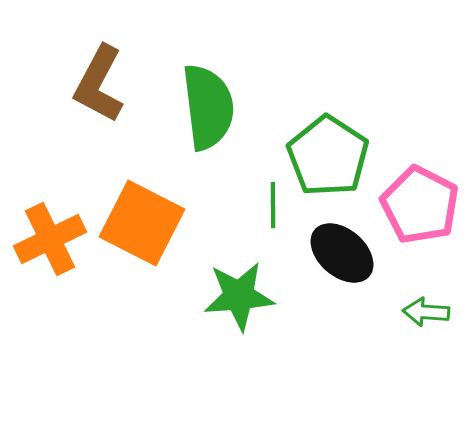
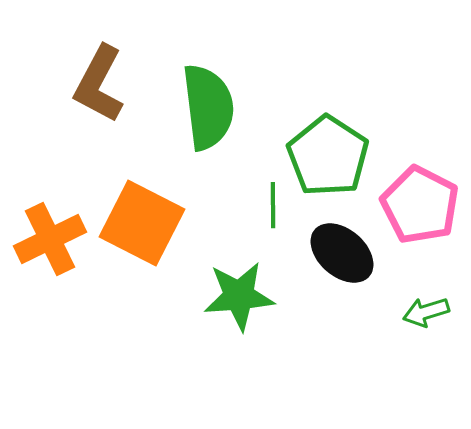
green arrow: rotated 21 degrees counterclockwise
